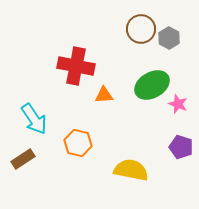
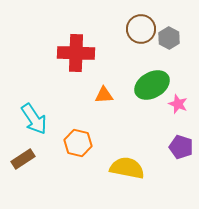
red cross: moved 13 px up; rotated 9 degrees counterclockwise
yellow semicircle: moved 4 px left, 2 px up
